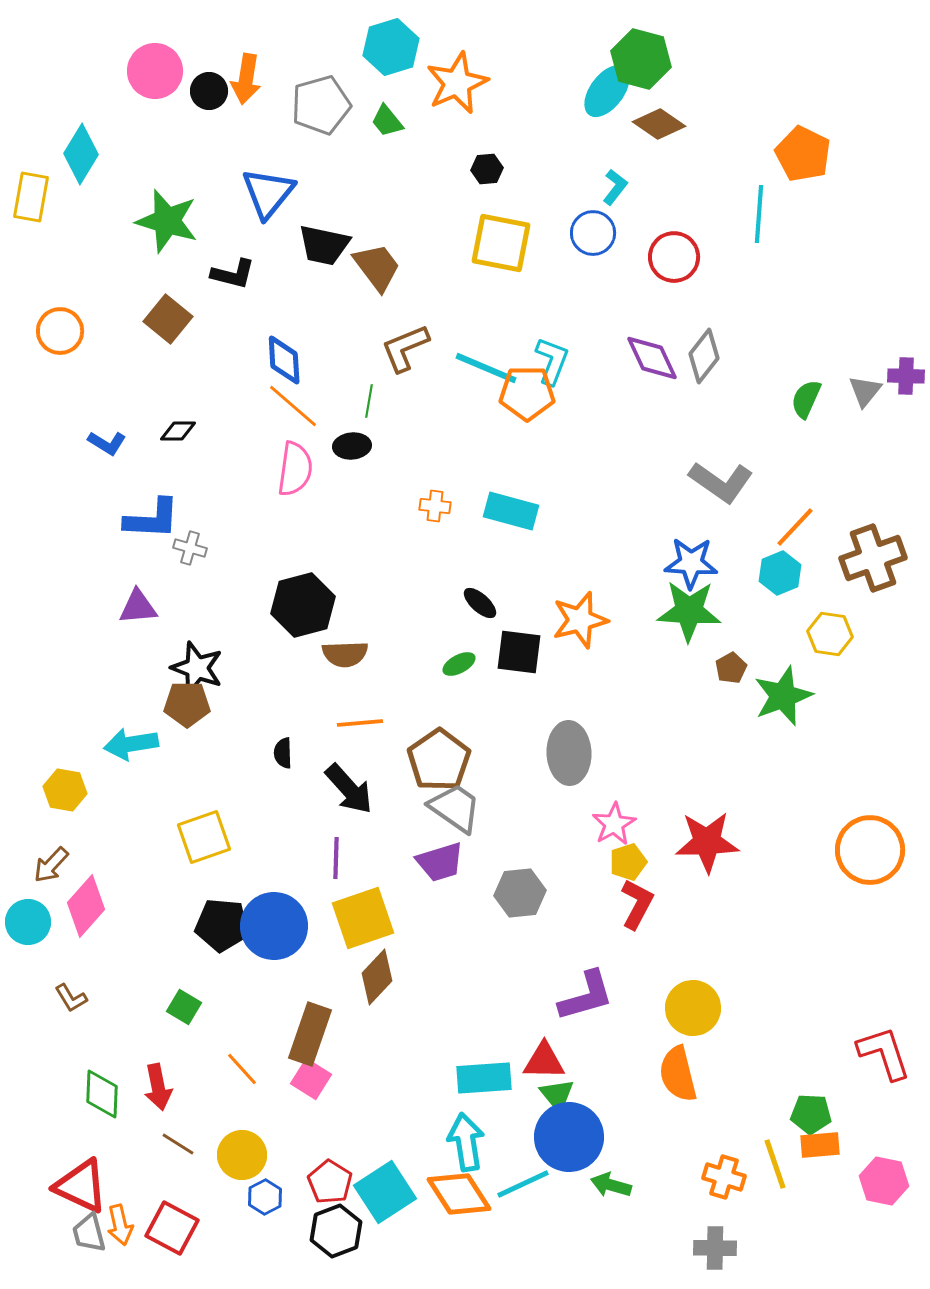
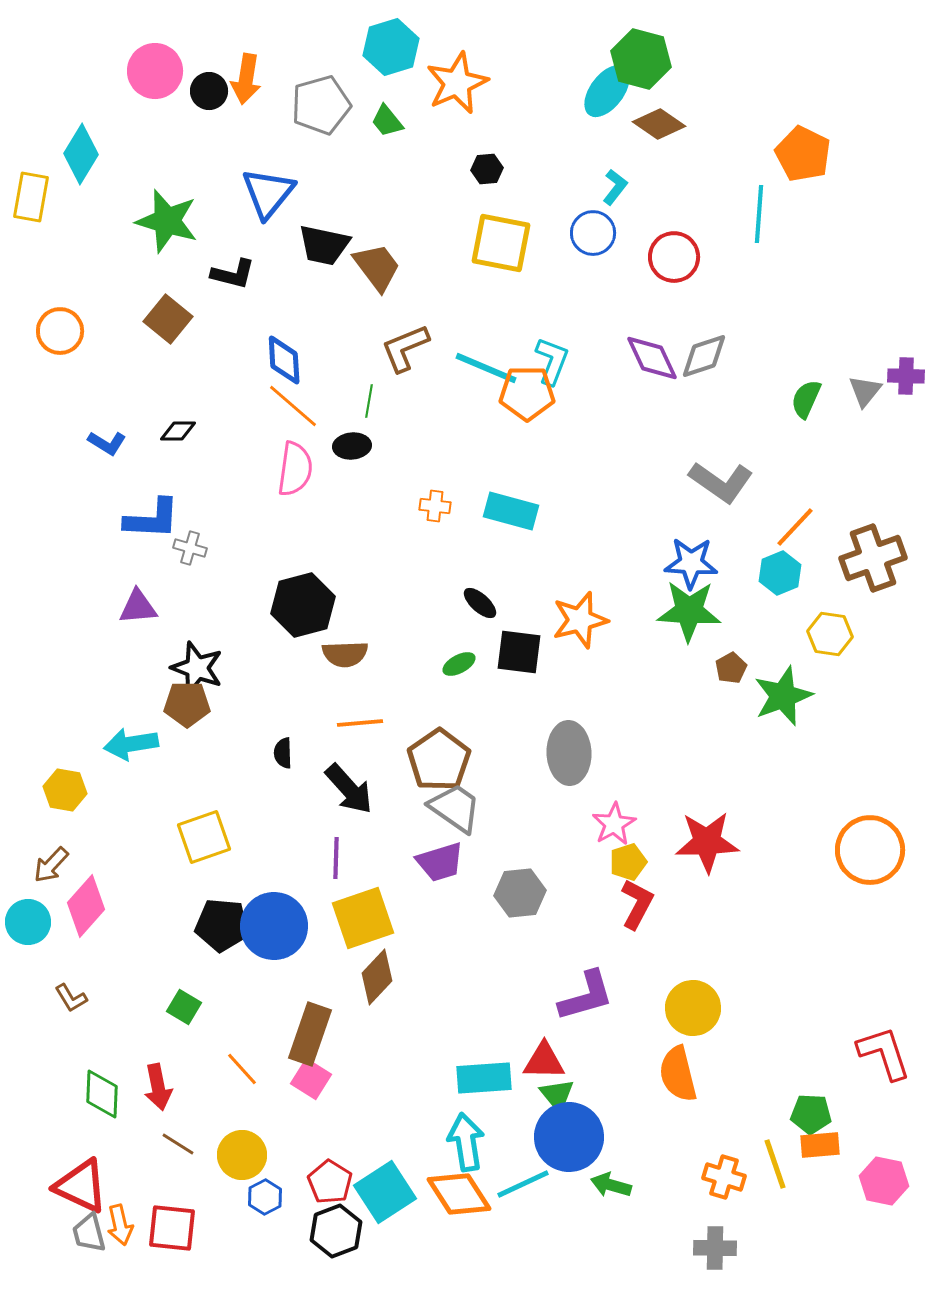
gray diamond at (704, 356): rotated 34 degrees clockwise
red square at (172, 1228): rotated 22 degrees counterclockwise
